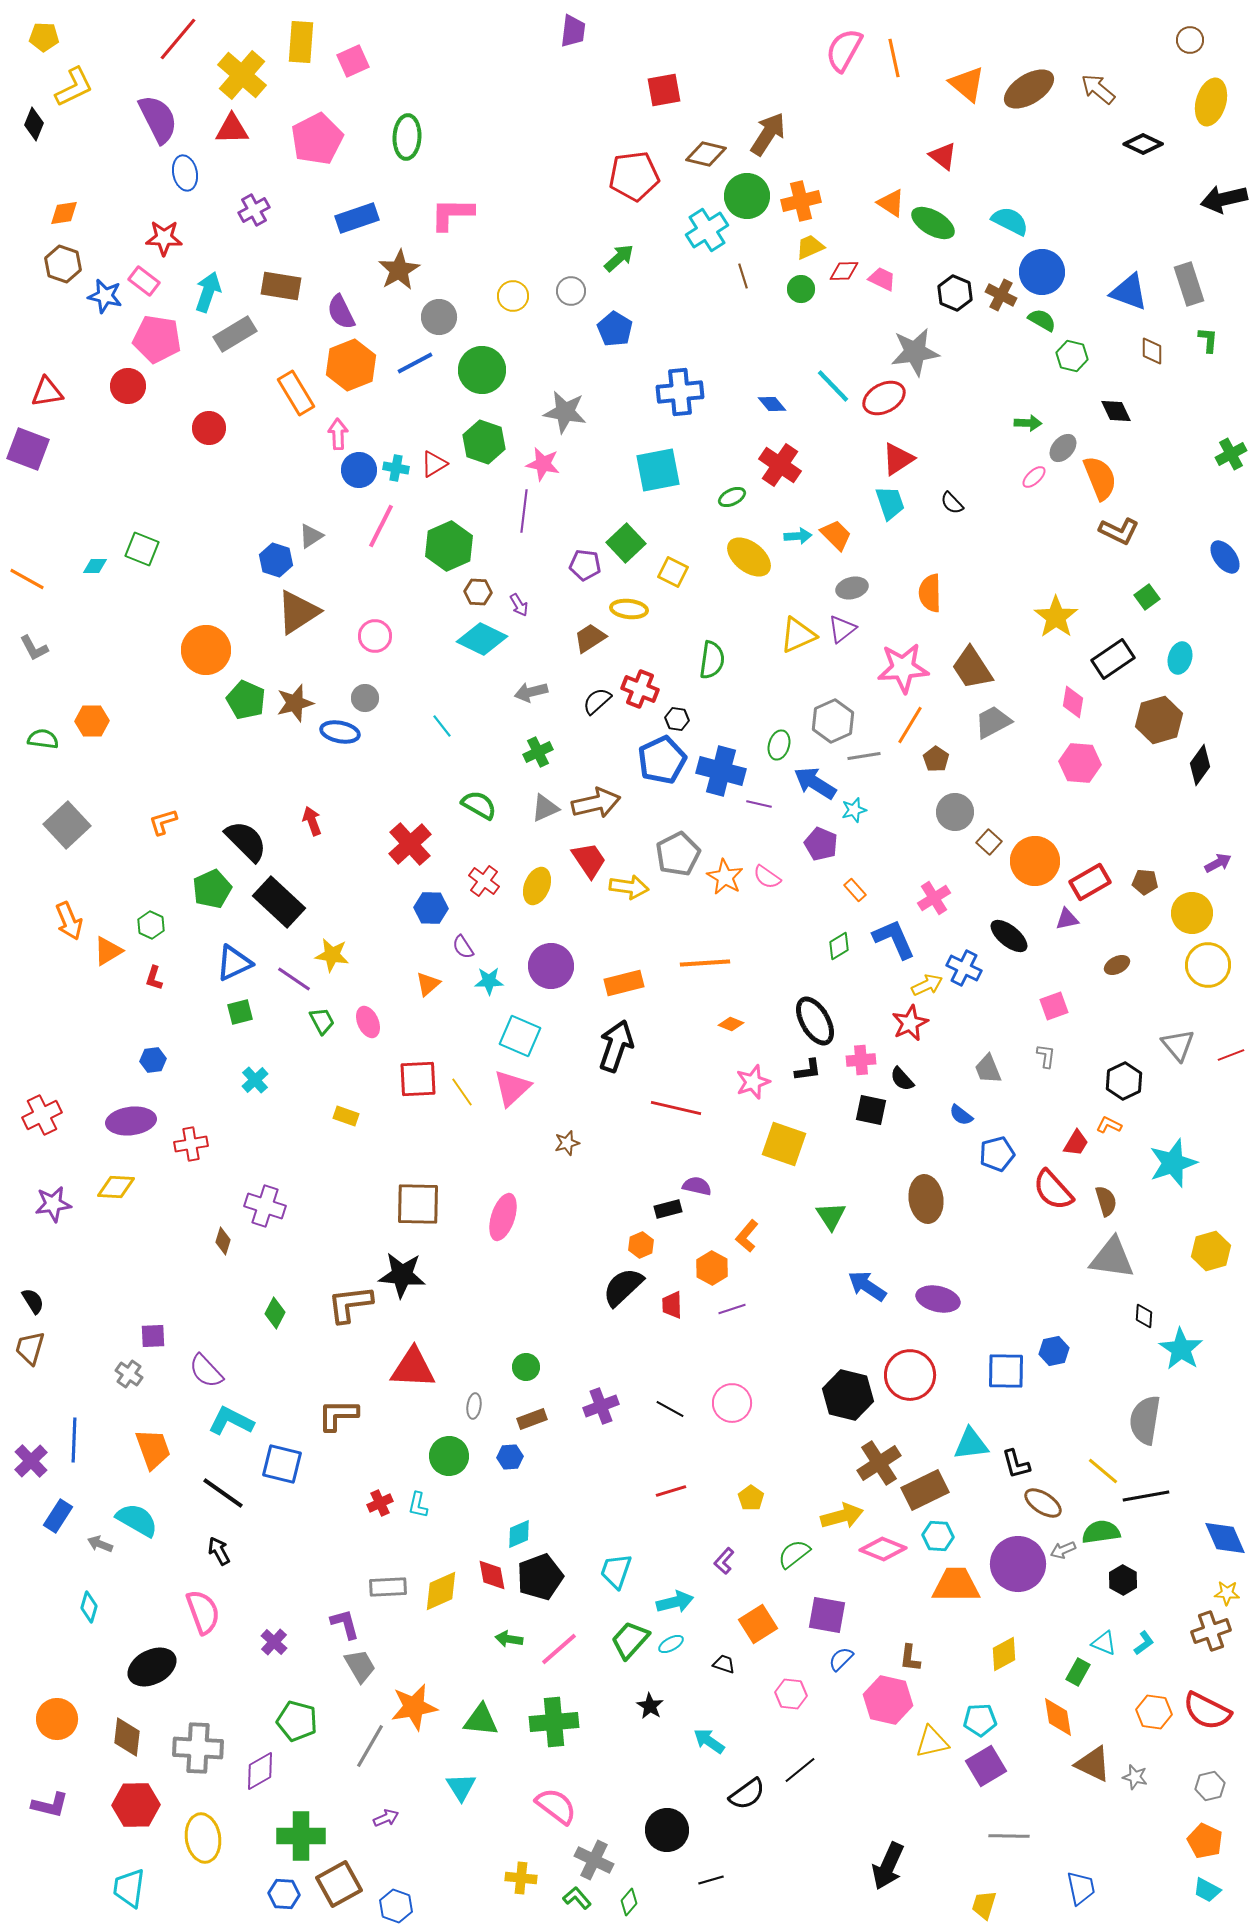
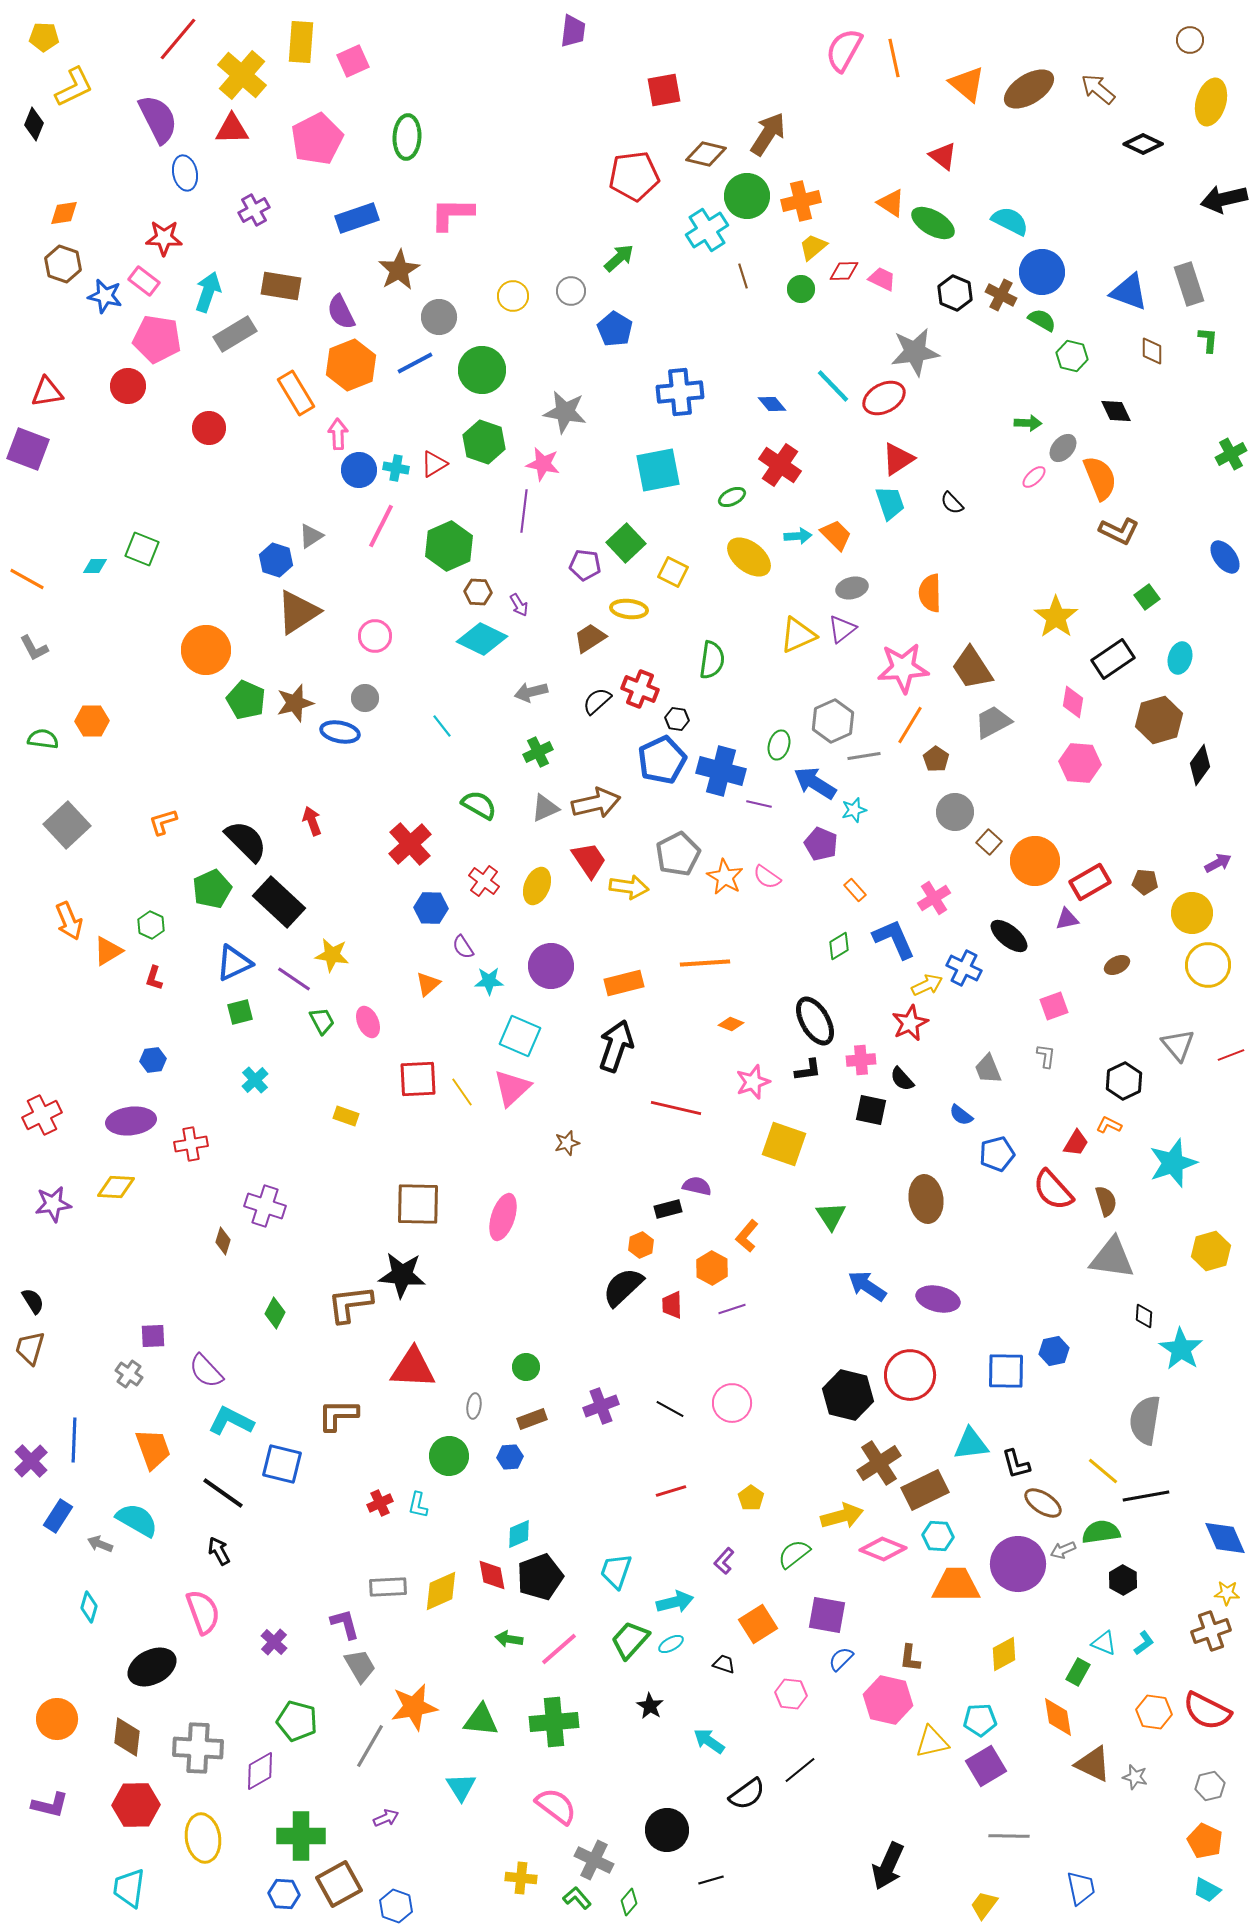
yellow trapezoid at (810, 247): moved 3 px right; rotated 16 degrees counterclockwise
yellow trapezoid at (984, 1905): rotated 20 degrees clockwise
